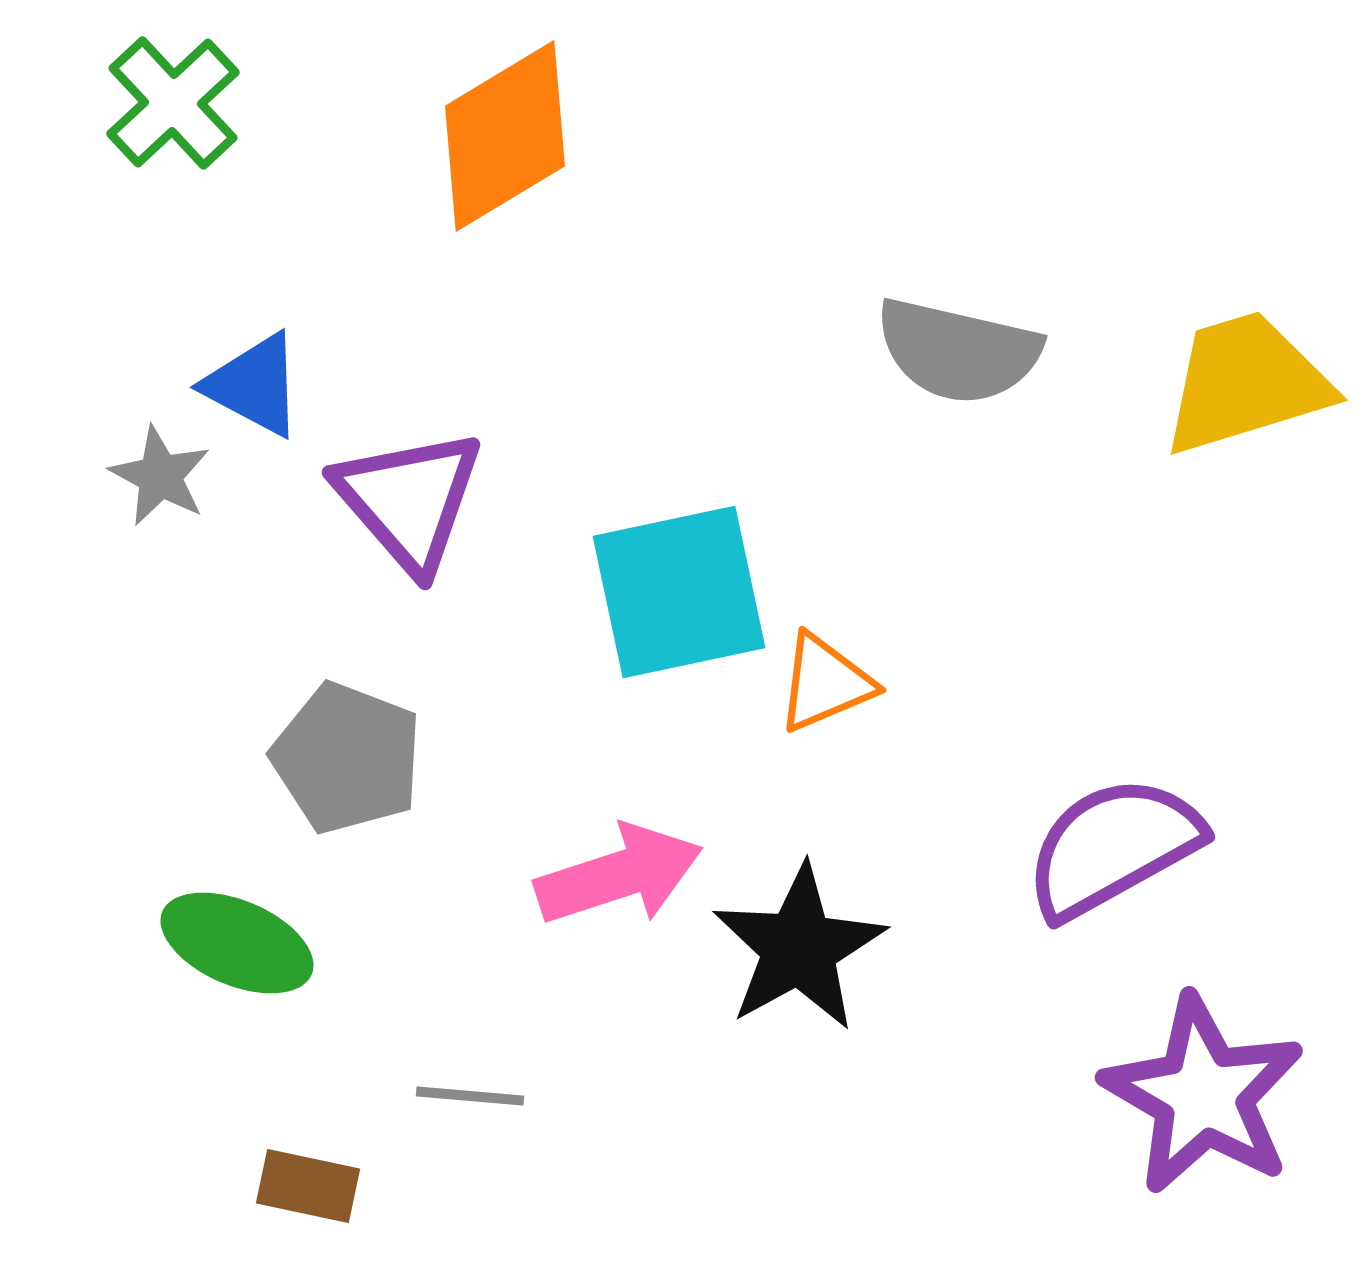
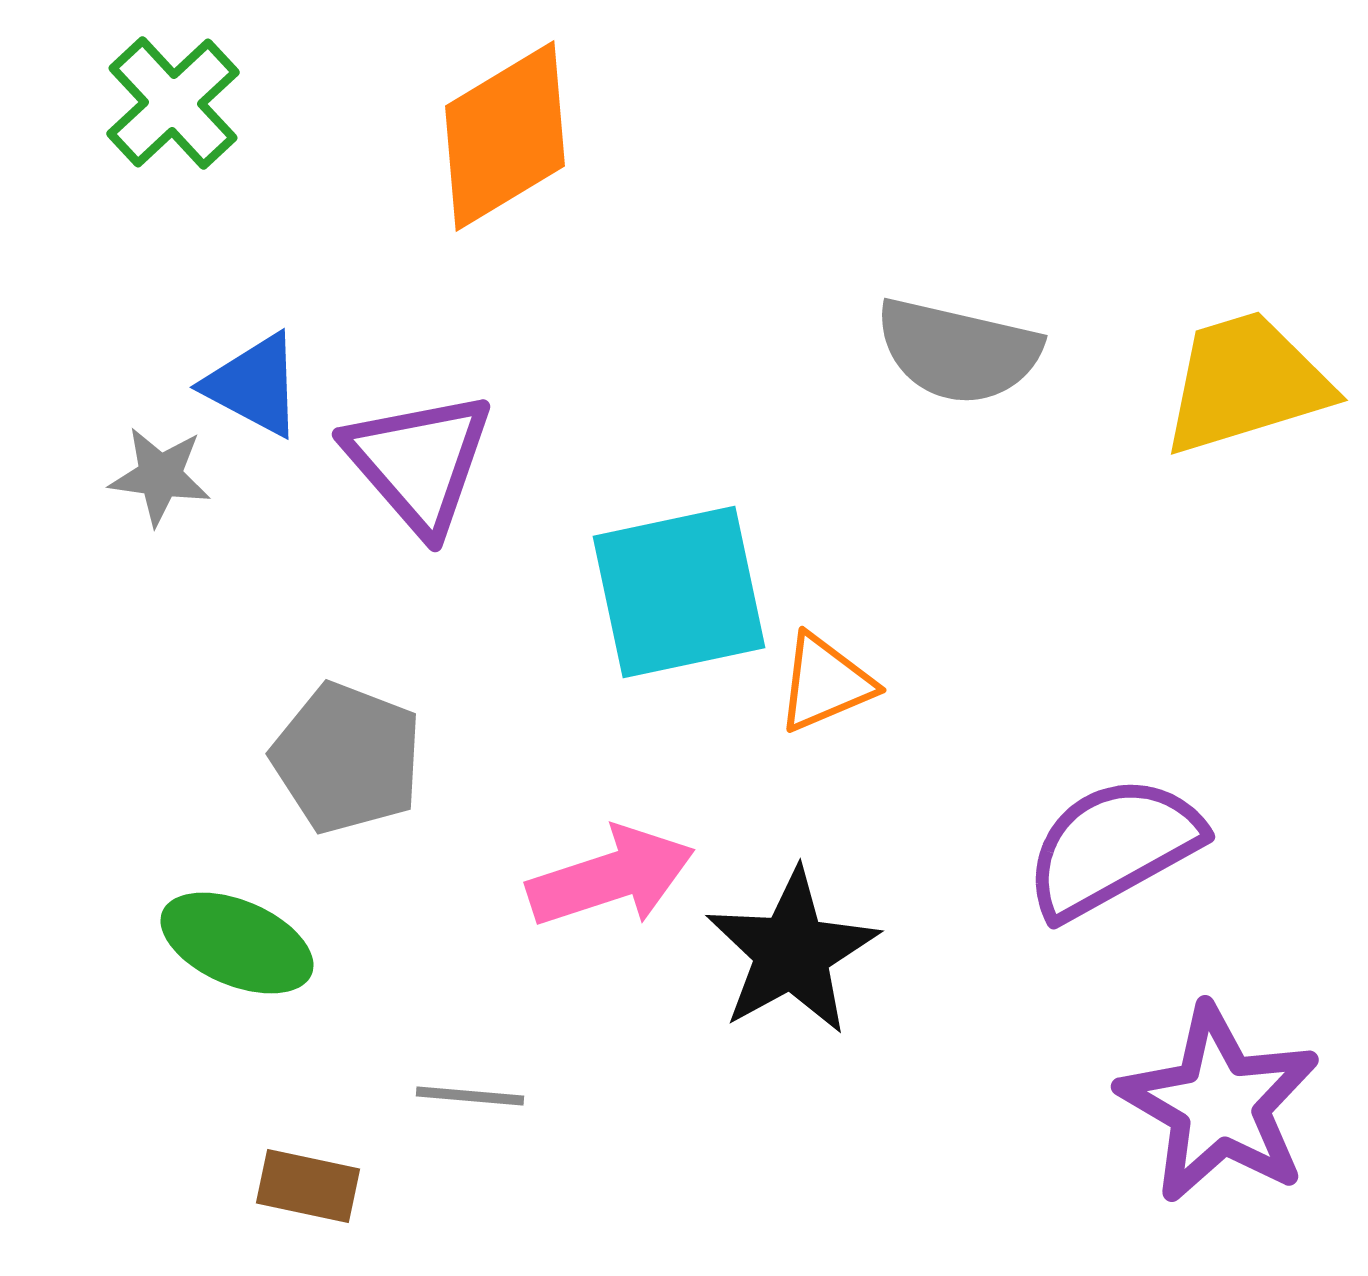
gray star: rotated 20 degrees counterclockwise
purple triangle: moved 10 px right, 38 px up
pink arrow: moved 8 px left, 2 px down
black star: moved 7 px left, 4 px down
purple star: moved 16 px right, 9 px down
